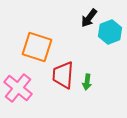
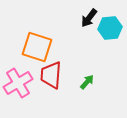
cyan hexagon: moved 4 px up; rotated 15 degrees clockwise
red trapezoid: moved 12 px left
green arrow: rotated 147 degrees counterclockwise
pink cross: moved 5 px up; rotated 20 degrees clockwise
